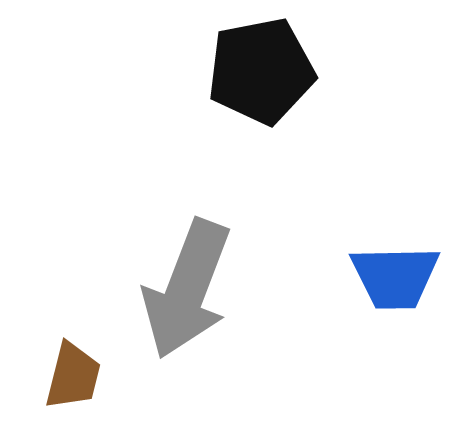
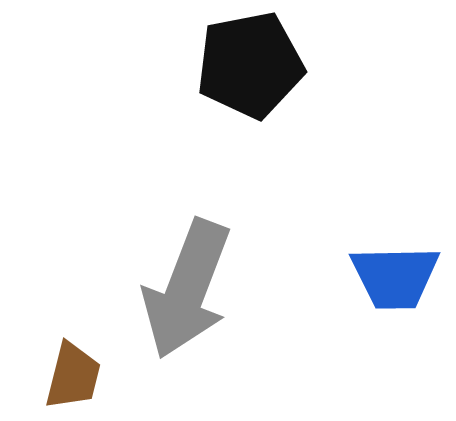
black pentagon: moved 11 px left, 6 px up
